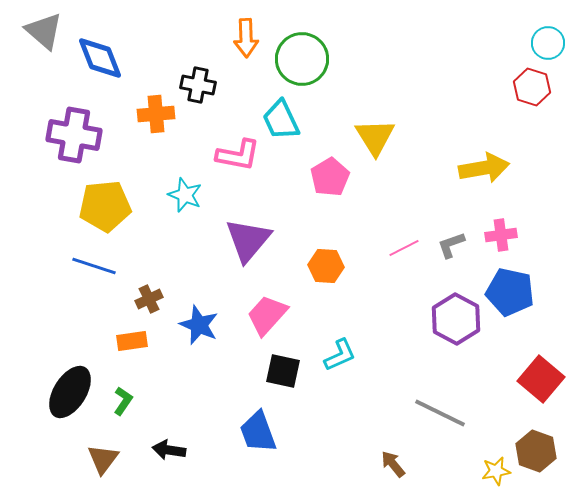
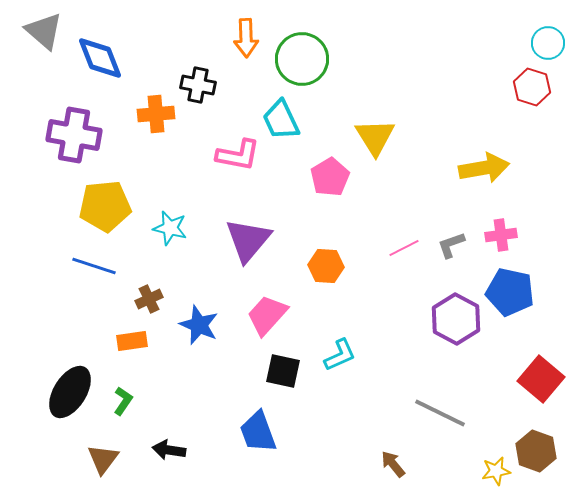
cyan star: moved 15 px left, 33 px down; rotated 8 degrees counterclockwise
